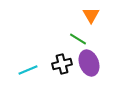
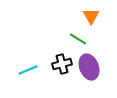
orange triangle: moved 1 px down
purple ellipse: moved 4 px down
